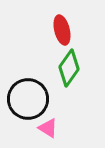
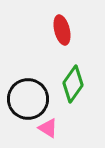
green diamond: moved 4 px right, 16 px down
